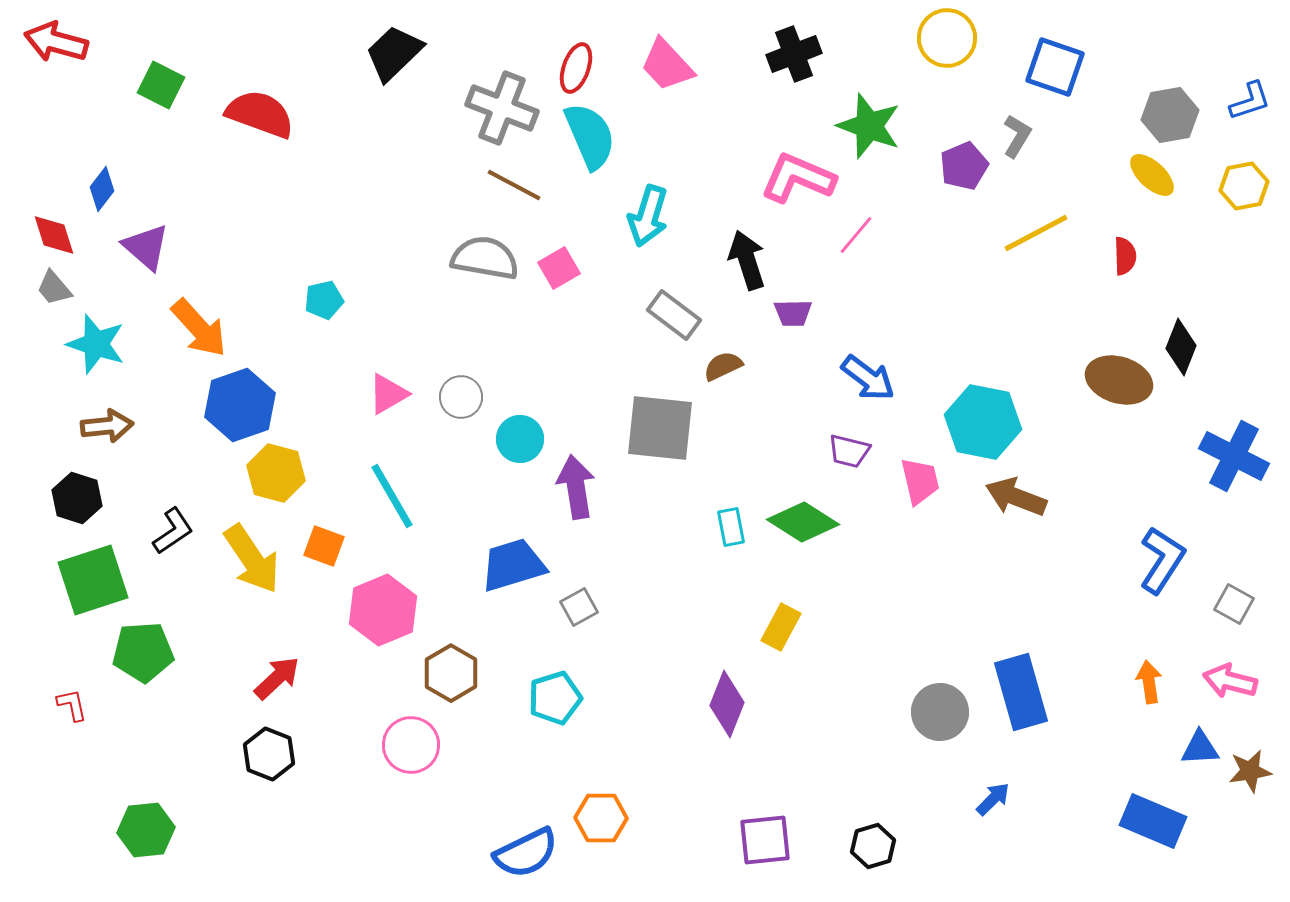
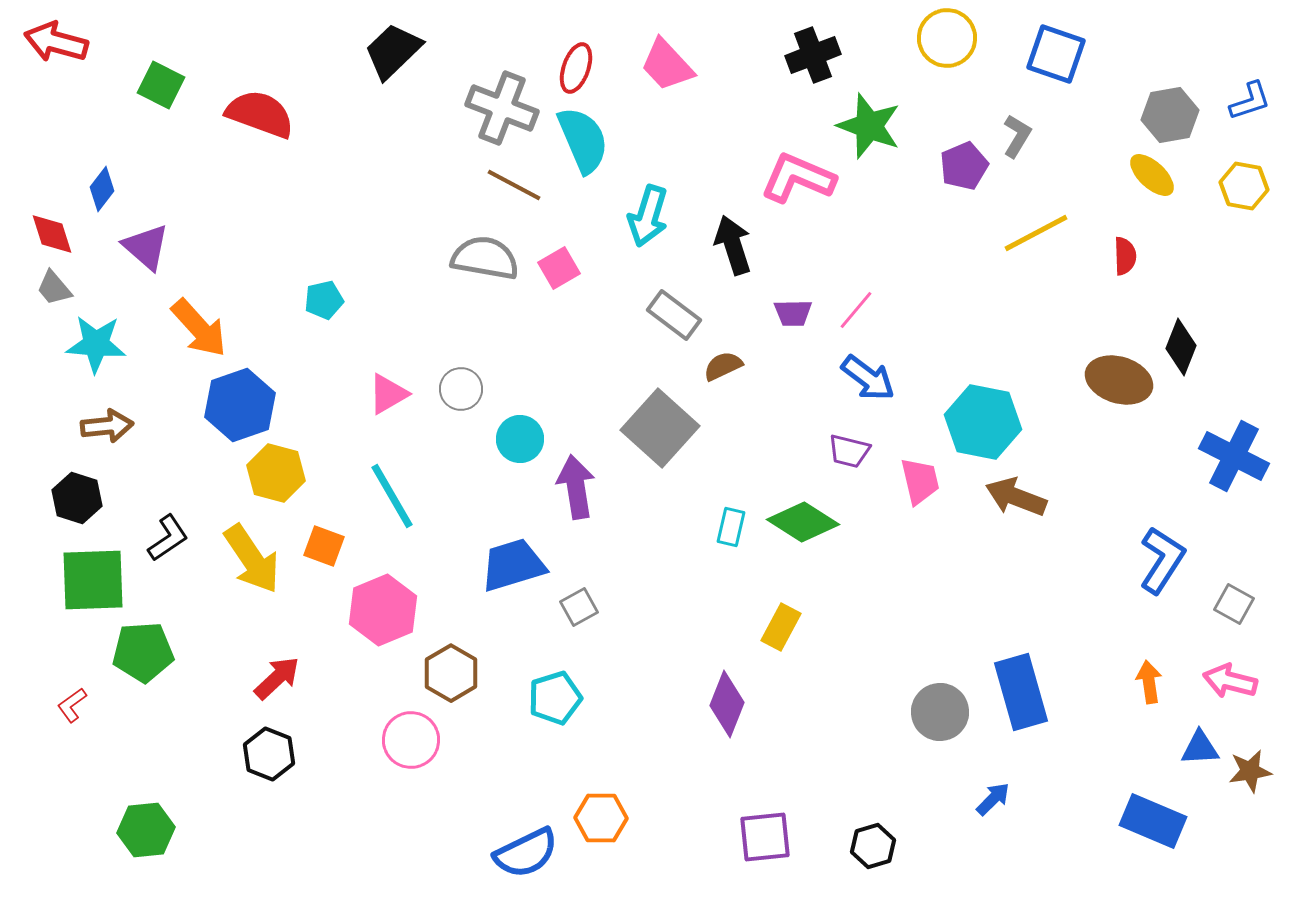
black trapezoid at (394, 53): moved 1 px left, 2 px up
black cross at (794, 54): moved 19 px right, 1 px down
blue square at (1055, 67): moved 1 px right, 13 px up
cyan semicircle at (590, 136): moved 7 px left, 4 px down
yellow hexagon at (1244, 186): rotated 21 degrees clockwise
red diamond at (54, 235): moved 2 px left, 1 px up
pink line at (856, 235): moved 75 px down
black arrow at (747, 260): moved 14 px left, 15 px up
cyan star at (96, 344): rotated 14 degrees counterclockwise
gray circle at (461, 397): moved 8 px up
gray square at (660, 428): rotated 36 degrees clockwise
cyan rectangle at (731, 527): rotated 24 degrees clockwise
black L-shape at (173, 531): moved 5 px left, 7 px down
green square at (93, 580): rotated 16 degrees clockwise
red L-shape at (72, 705): rotated 114 degrees counterclockwise
pink circle at (411, 745): moved 5 px up
purple square at (765, 840): moved 3 px up
